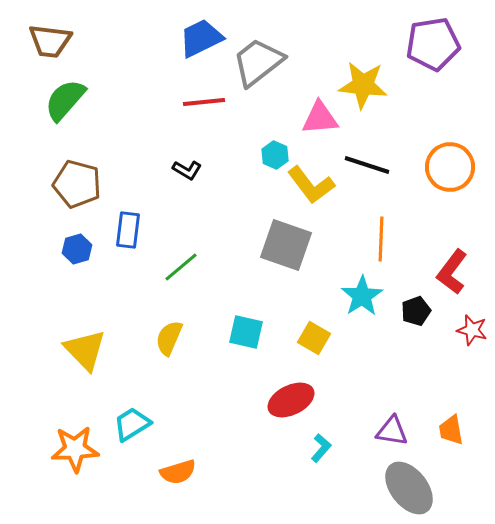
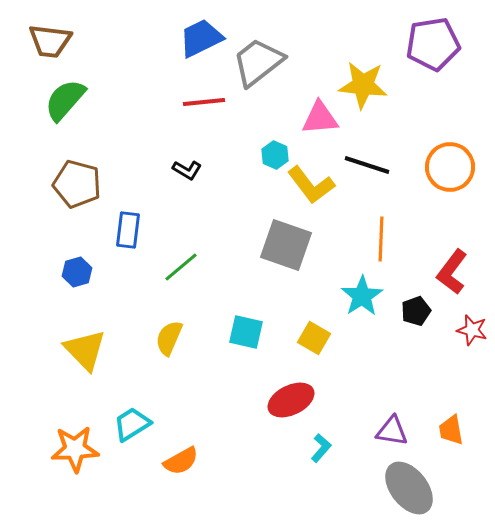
blue hexagon: moved 23 px down
orange semicircle: moved 3 px right, 11 px up; rotated 12 degrees counterclockwise
